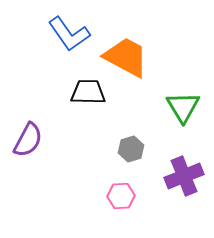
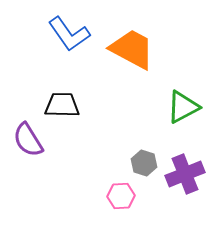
orange trapezoid: moved 6 px right, 8 px up
black trapezoid: moved 26 px left, 13 px down
green triangle: rotated 33 degrees clockwise
purple semicircle: rotated 120 degrees clockwise
gray hexagon: moved 13 px right, 14 px down; rotated 25 degrees counterclockwise
purple cross: moved 1 px right, 2 px up
